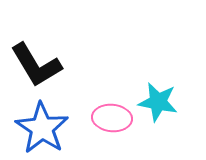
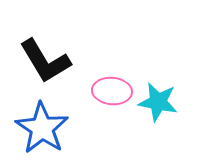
black L-shape: moved 9 px right, 4 px up
pink ellipse: moved 27 px up
